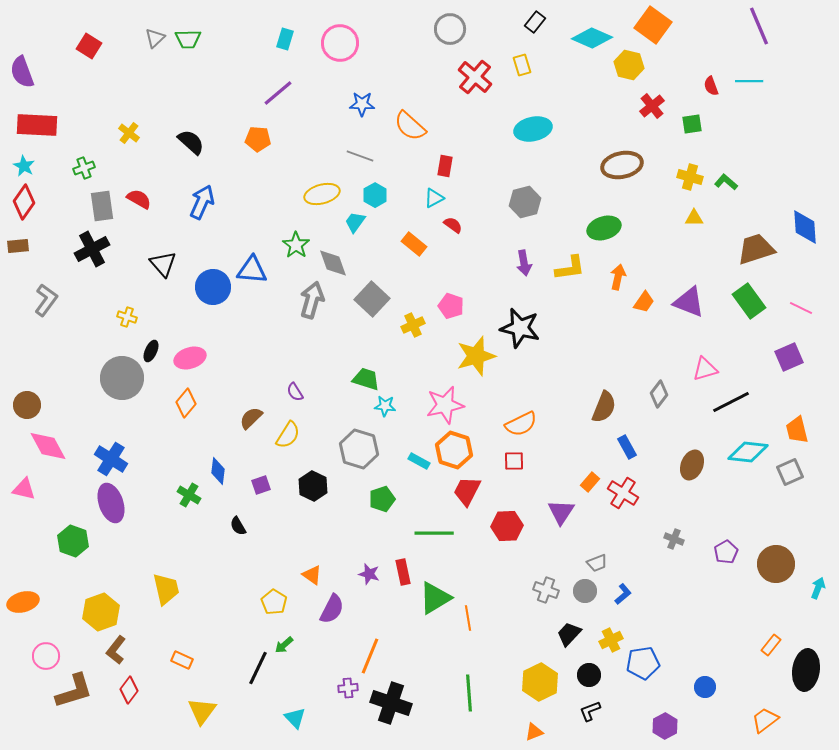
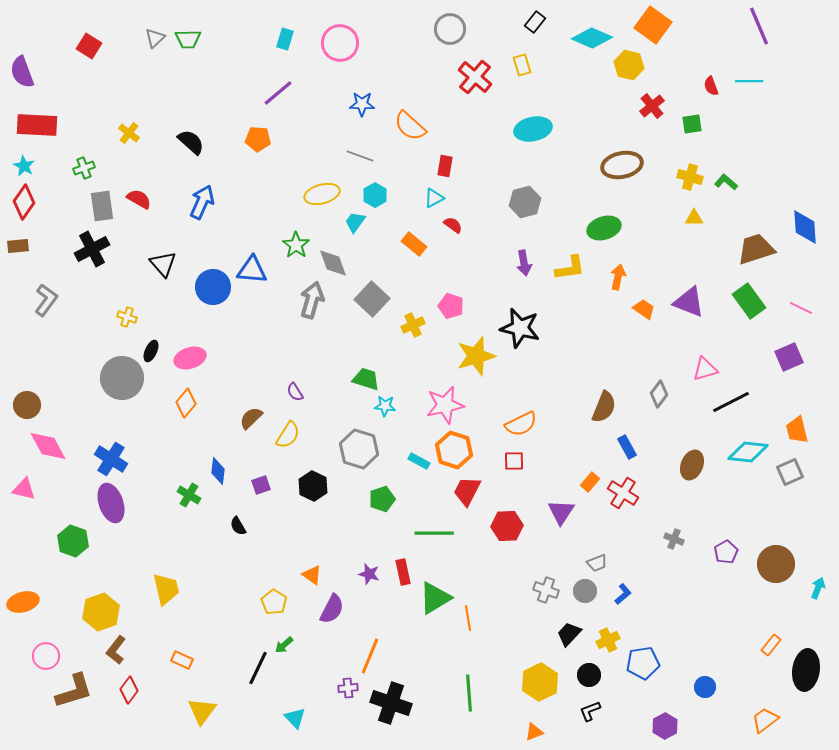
orange trapezoid at (644, 302): moved 7 px down; rotated 90 degrees counterclockwise
yellow cross at (611, 640): moved 3 px left
